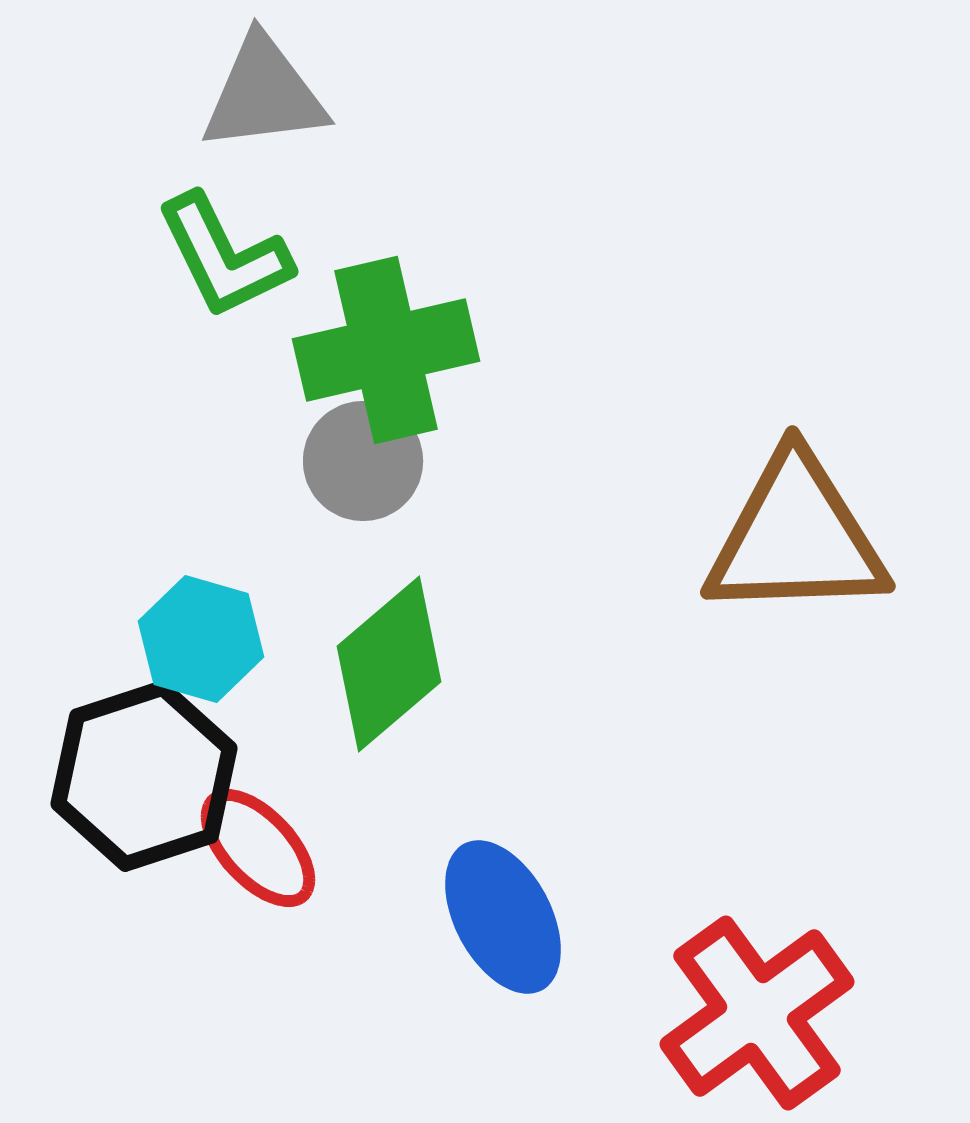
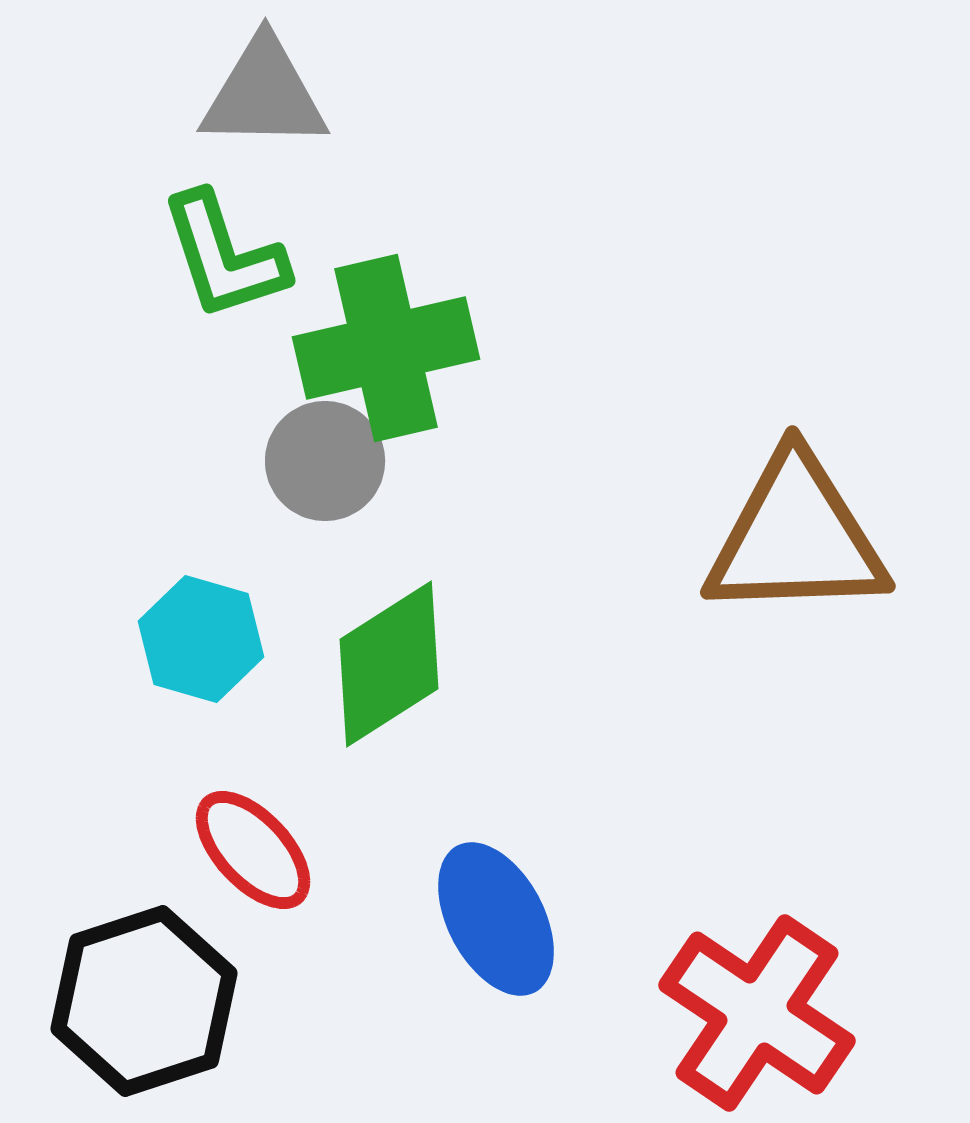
gray triangle: rotated 8 degrees clockwise
green L-shape: rotated 8 degrees clockwise
green cross: moved 2 px up
gray circle: moved 38 px left
green diamond: rotated 8 degrees clockwise
black hexagon: moved 225 px down
red ellipse: moved 5 px left, 2 px down
blue ellipse: moved 7 px left, 2 px down
red cross: rotated 20 degrees counterclockwise
